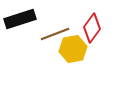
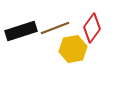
black rectangle: moved 1 px right, 12 px down
brown line: moved 6 px up
